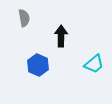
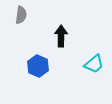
gray semicircle: moved 3 px left, 3 px up; rotated 18 degrees clockwise
blue hexagon: moved 1 px down
